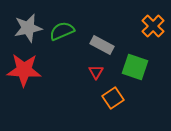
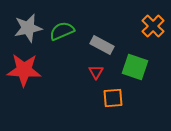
orange square: rotated 30 degrees clockwise
